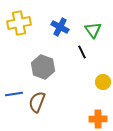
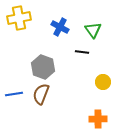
yellow cross: moved 5 px up
black line: rotated 56 degrees counterclockwise
brown semicircle: moved 4 px right, 8 px up
